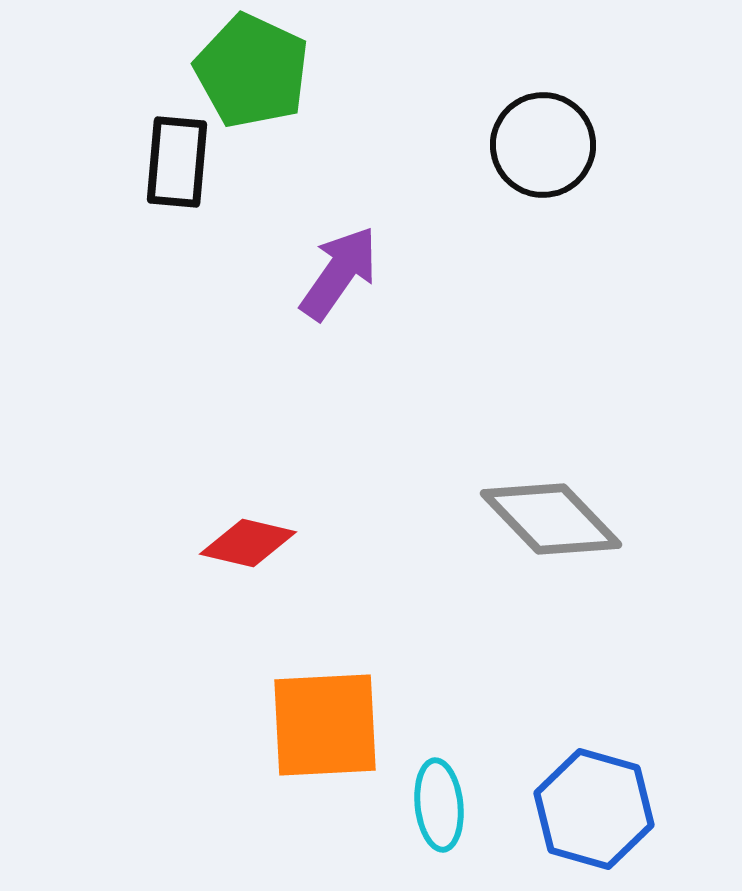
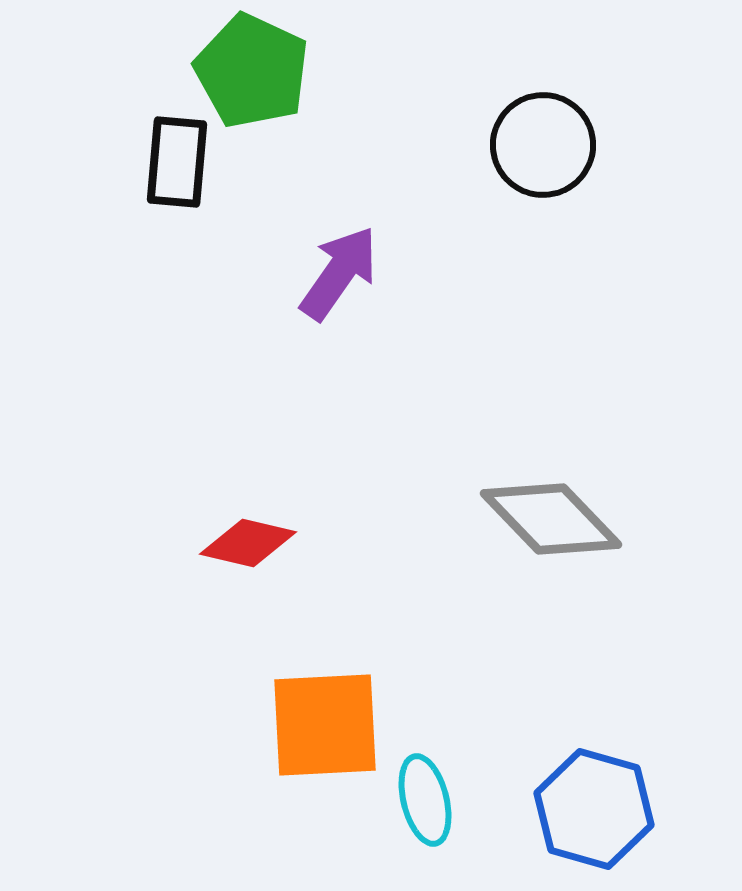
cyan ellipse: moved 14 px left, 5 px up; rotated 8 degrees counterclockwise
